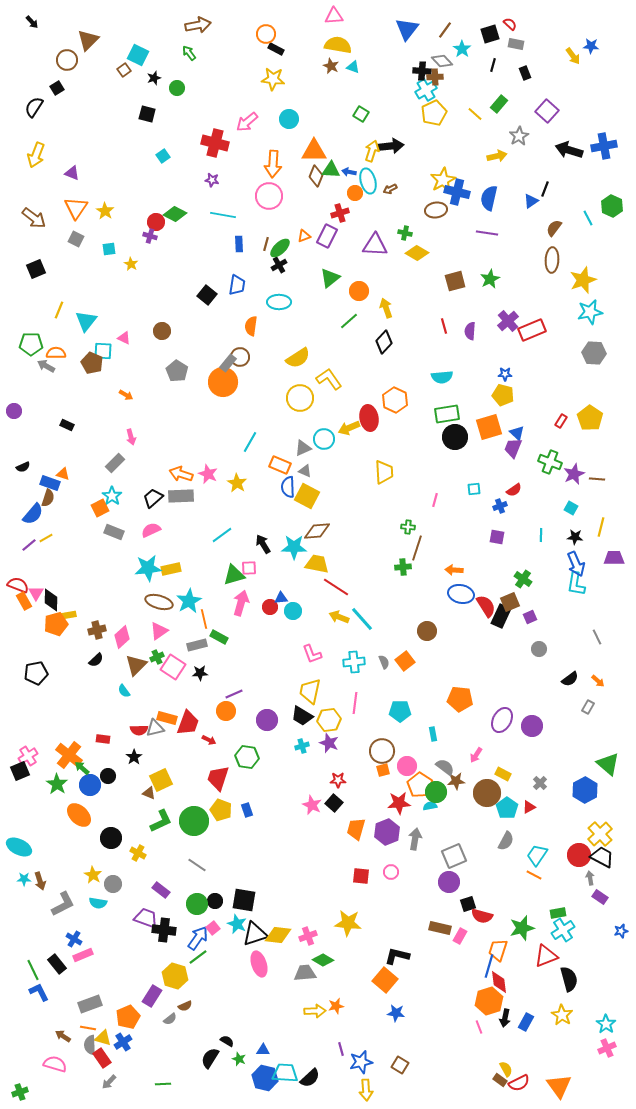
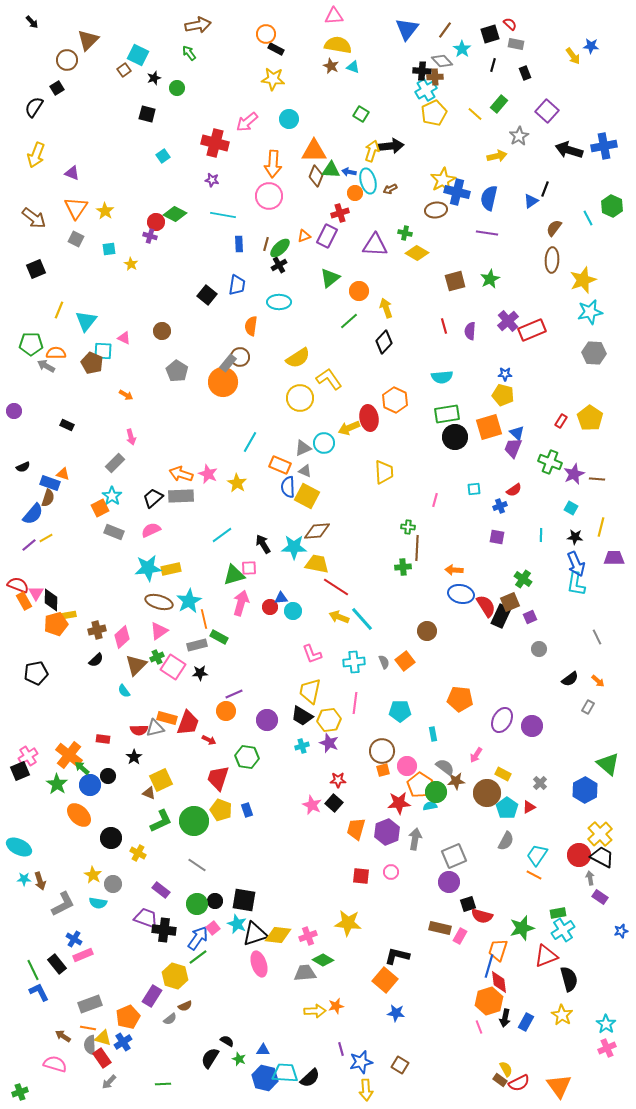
cyan circle at (324, 439): moved 4 px down
brown line at (417, 548): rotated 15 degrees counterclockwise
